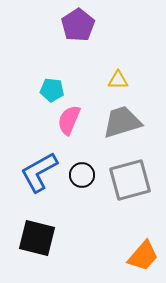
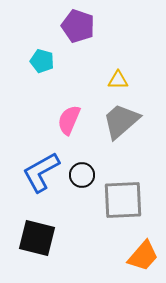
purple pentagon: moved 1 px down; rotated 20 degrees counterclockwise
cyan pentagon: moved 10 px left, 29 px up; rotated 10 degrees clockwise
gray trapezoid: moved 1 px left, 1 px up; rotated 24 degrees counterclockwise
blue L-shape: moved 2 px right
gray square: moved 7 px left, 20 px down; rotated 12 degrees clockwise
